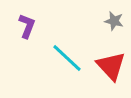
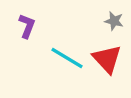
cyan line: rotated 12 degrees counterclockwise
red triangle: moved 4 px left, 7 px up
